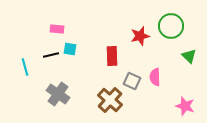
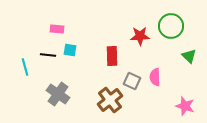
red star: rotated 12 degrees clockwise
cyan square: moved 1 px down
black line: moved 3 px left; rotated 21 degrees clockwise
brown cross: rotated 10 degrees clockwise
